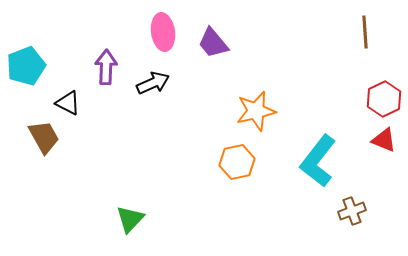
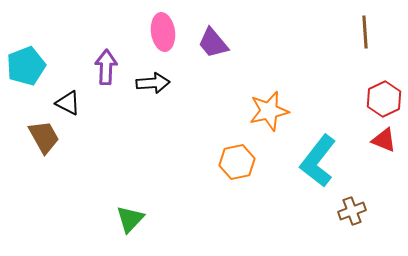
black arrow: rotated 20 degrees clockwise
orange star: moved 13 px right
